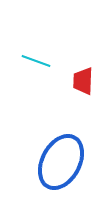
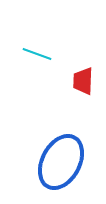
cyan line: moved 1 px right, 7 px up
